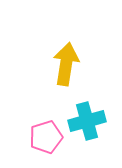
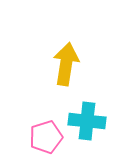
cyan cross: rotated 21 degrees clockwise
